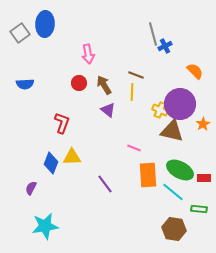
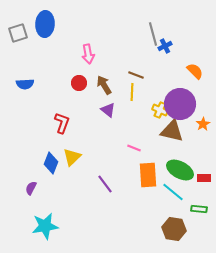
gray square: moved 2 px left; rotated 18 degrees clockwise
yellow triangle: rotated 42 degrees counterclockwise
